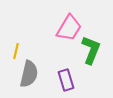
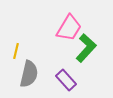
green L-shape: moved 5 px left, 2 px up; rotated 20 degrees clockwise
purple rectangle: rotated 25 degrees counterclockwise
